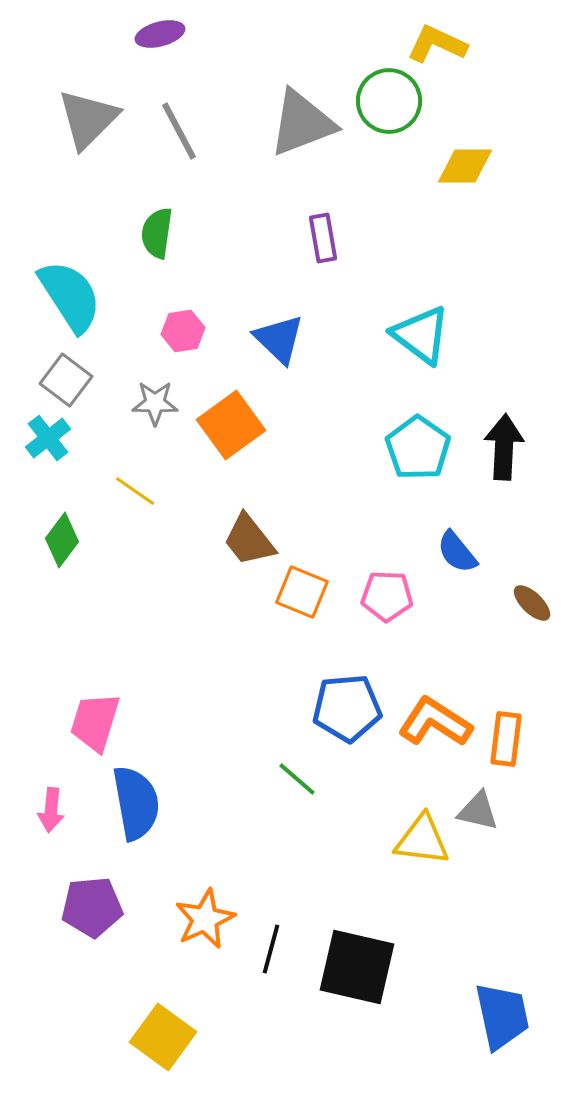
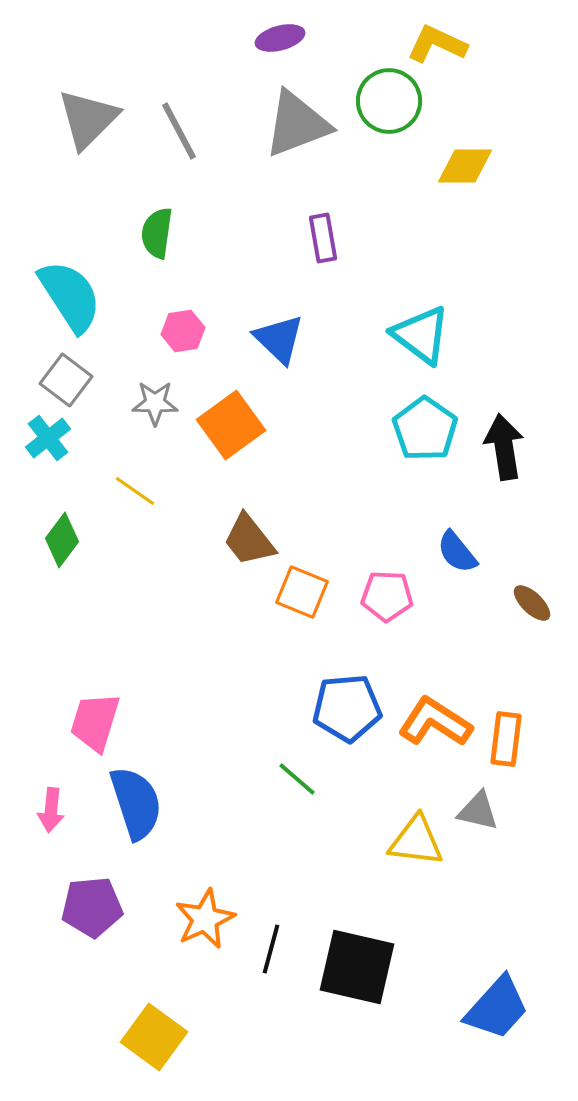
purple ellipse at (160, 34): moved 120 px right, 4 px down
gray triangle at (302, 123): moved 5 px left, 1 px down
black arrow at (504, 447): rotated 12 degrees counterclockwise
cyan pentagon at (418, 448): moved 7 px right, 19 px up
blue semicircle at (136, 803): rotated 8 degrees counterclockwise
yellow triangle at (422, 840): moved 6 px left, 1 px down
blue trapezoid at (502, 1016): moved 5 px left, 8 px up; rotated 54 degrees clockwise
yellow square at (163, 1037): moved 9 px left
